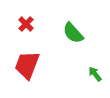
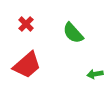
red trapezoid: rotated 152 degrees counterclockwise
green arrow: rotated 63 degrees counterclockwise
